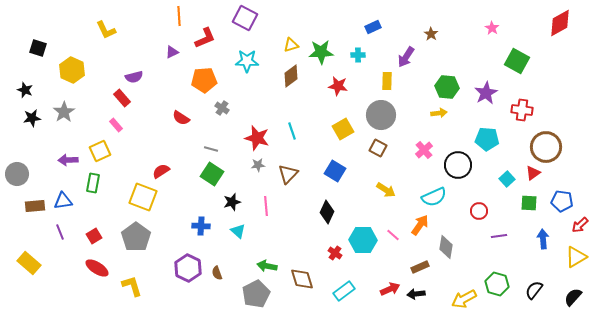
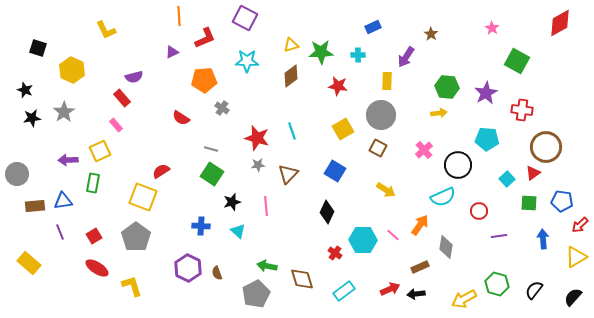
cyan semicircle at (434, 197): moved 9 px right
